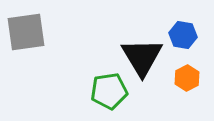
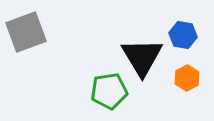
gray square: rotated 12 degrees counterclockwise
